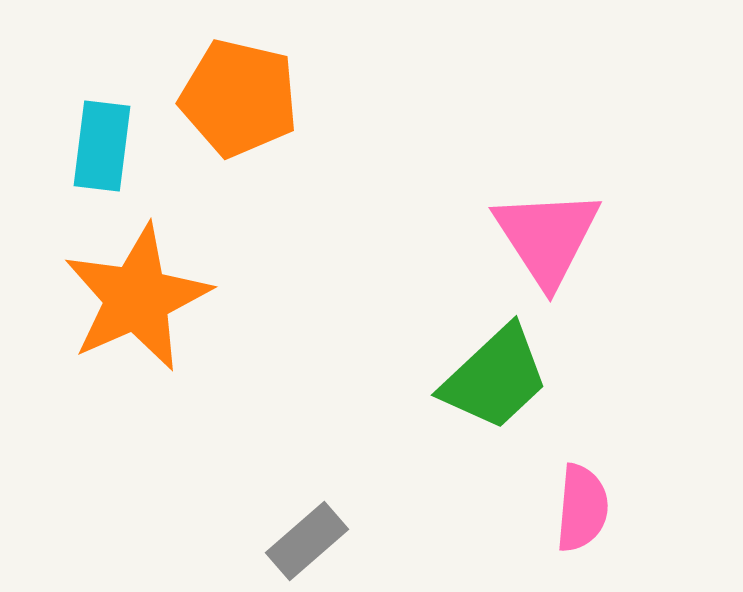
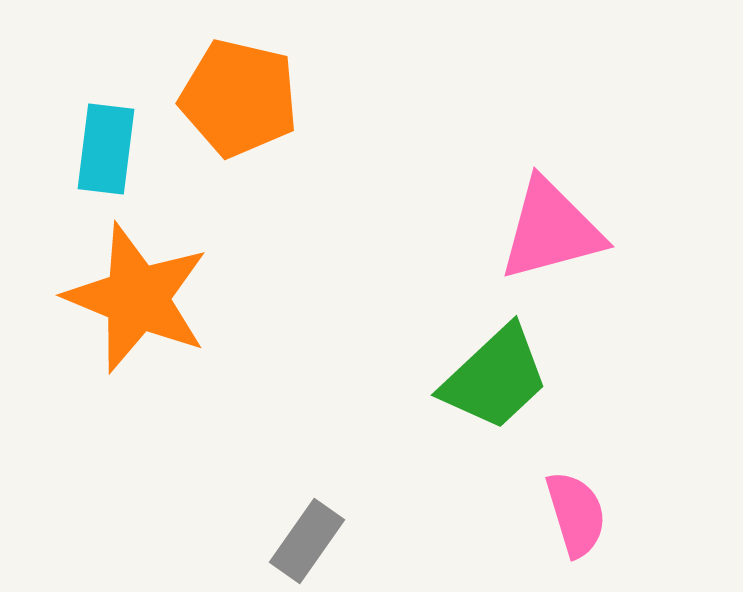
cyan rectangle: moved 4 px right, 3 px down
pink triangle: moved 4 px right, 7 px up; rotated 48 degrees clockwise
orange star: rotated 26 degrees counterclockwise
pink semicircle: moved 6 px left, 6 px down; rotated 22 degrees counterclockwise
gray rectangle: rotated 14 degrees counterclockwise
